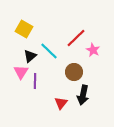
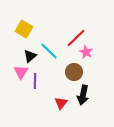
pink star: moved 7 px left, 2 px down
